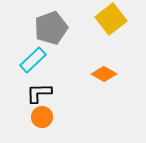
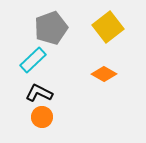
yellow square: moved 3 px left, 8 px down
black L-shape: rotated 28 degrees clockwise
